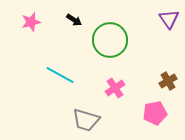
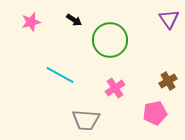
gray trapezoid: rotated 12 degrees counterclockwise
